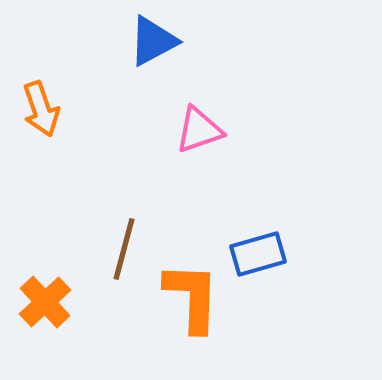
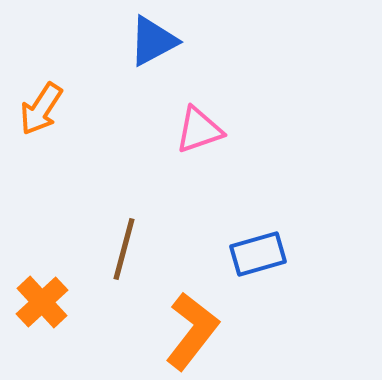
orange arrow: rotated 52 degrees clockwise
orange L-shape: moved 34 px down; rotated 36 degrees clockwise
orange cross: moved 3 px left
